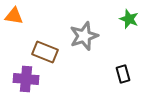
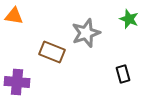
gray star: moved 2 px right, 3 px up
brown rectangle: moved 7 px right
purple cross: moved 9 px left, 3 px down
